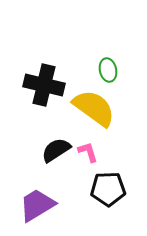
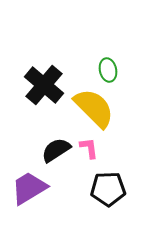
black cross: rotated 27 degrees clockwise
yellow semicircle: rotated 9 degrees clockwise
pink L-shape: moved 1 px right, 4 px up; rotated 10 degrees clockwise
purple trapezoid: moved 8 px left, 17 px up
